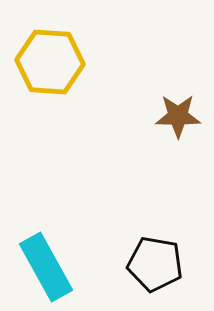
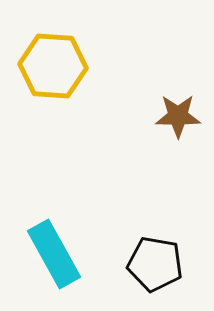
yellow hexagon: moved 3 px right, 4 px down
cyan rectangle: moved 8 px right, 13 px up
